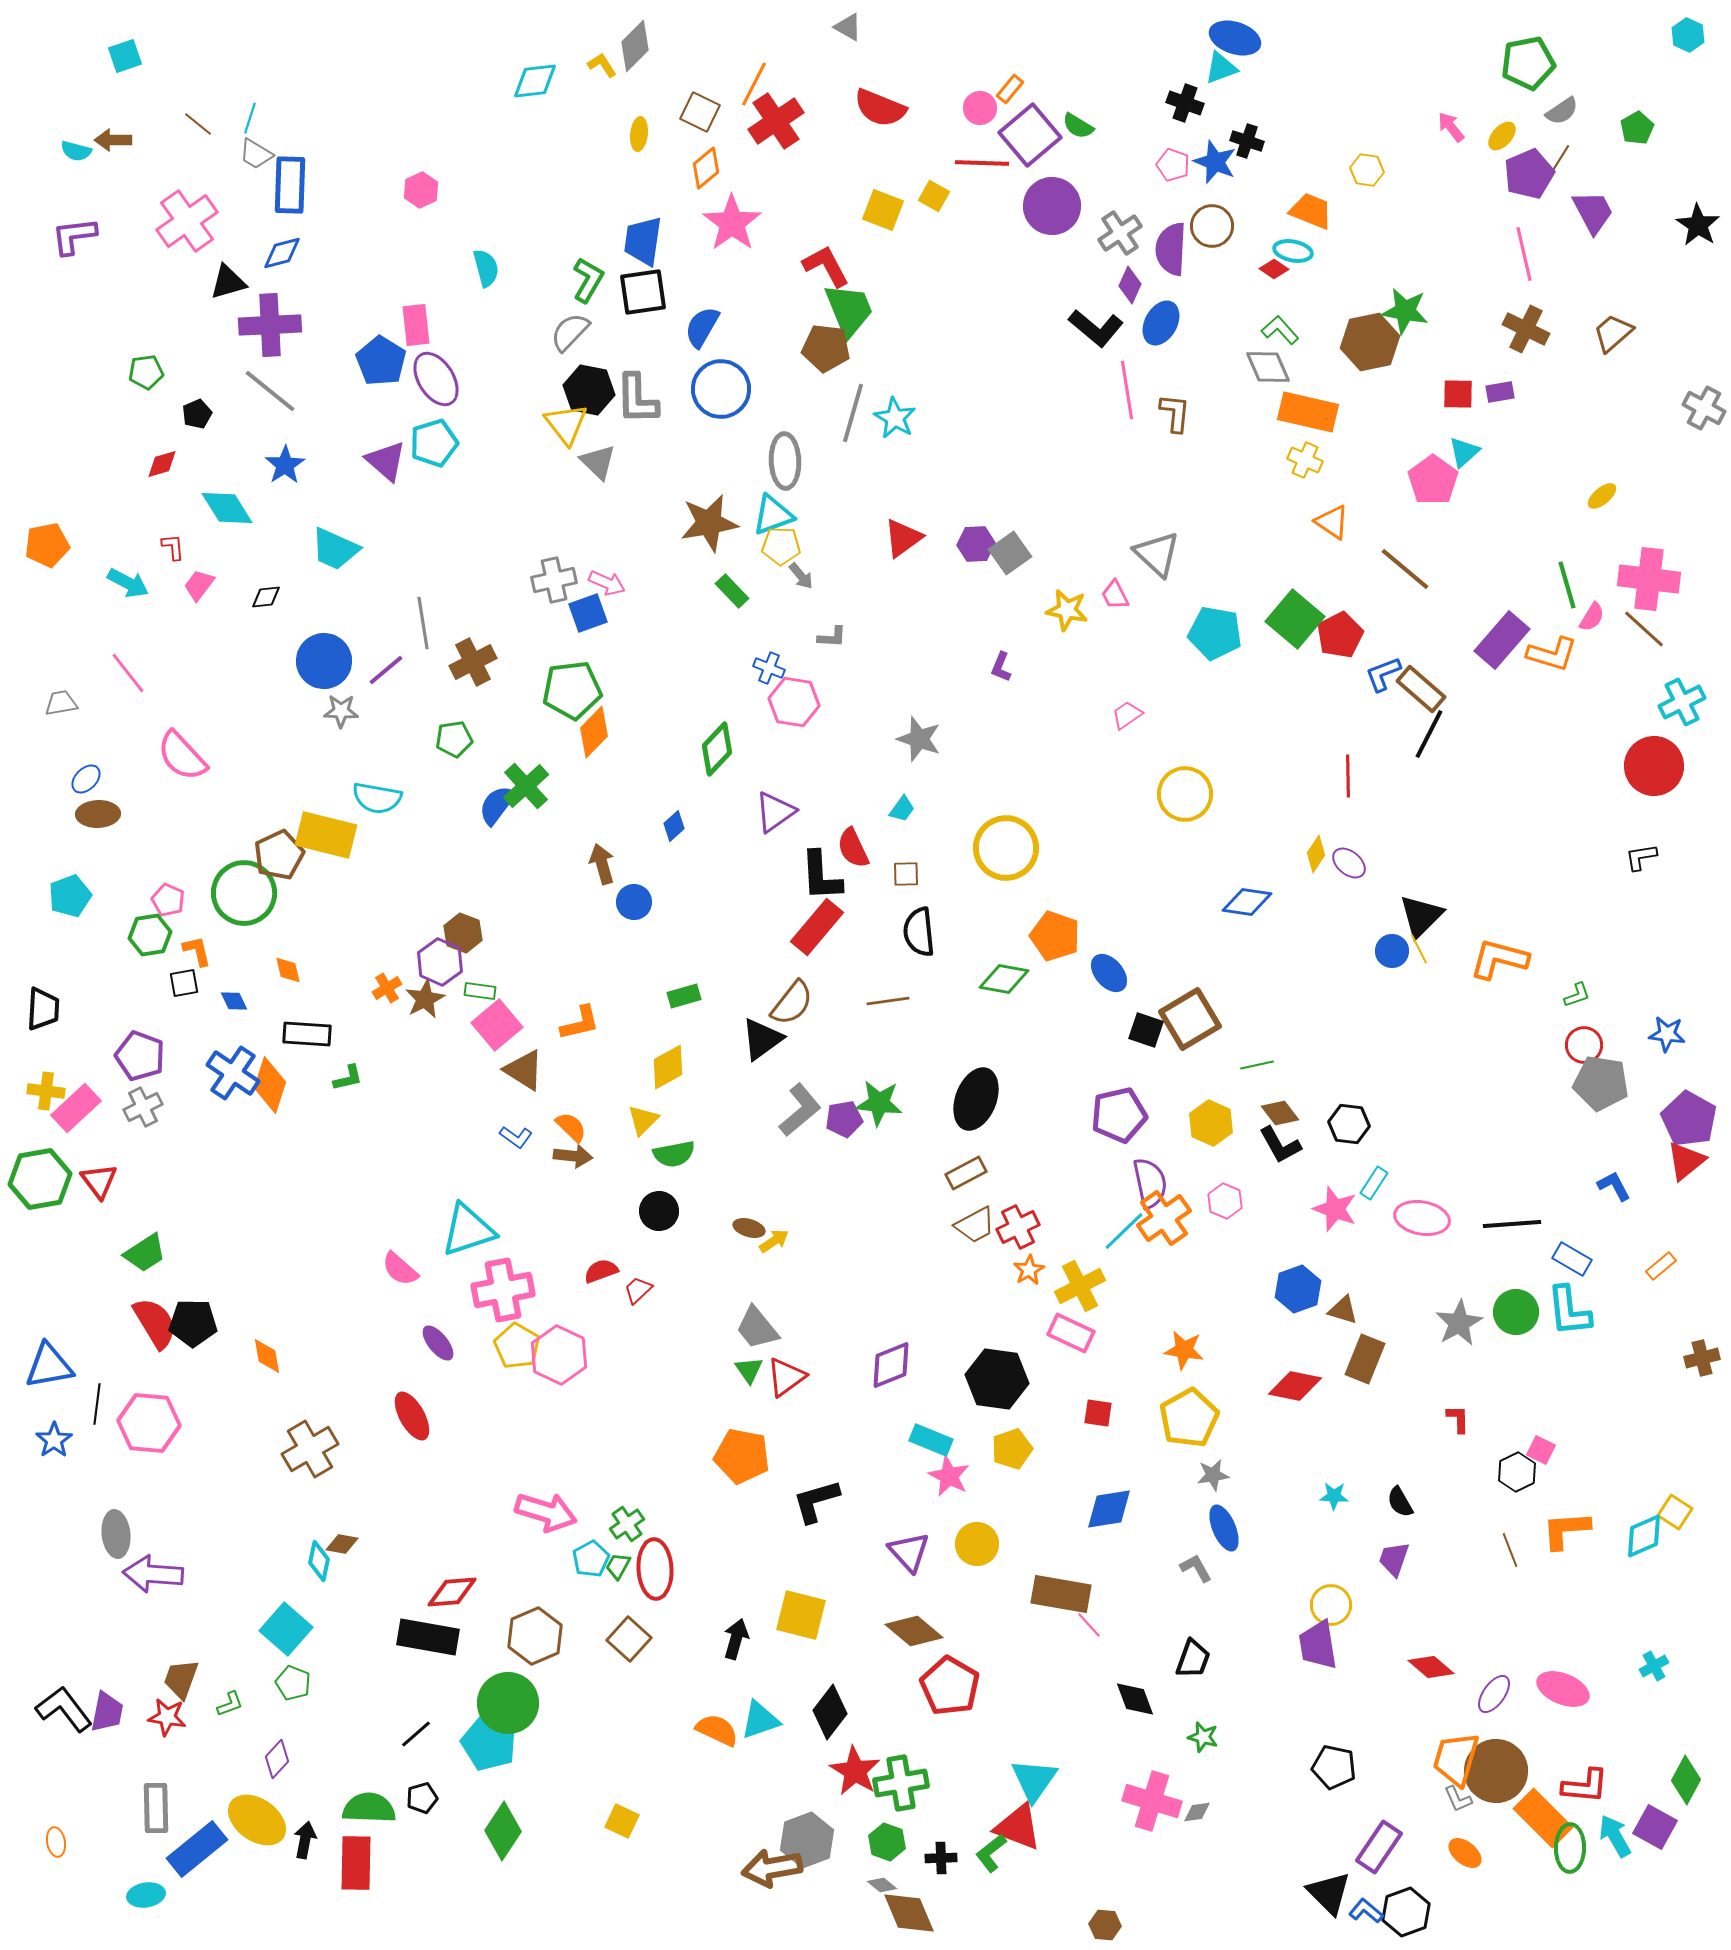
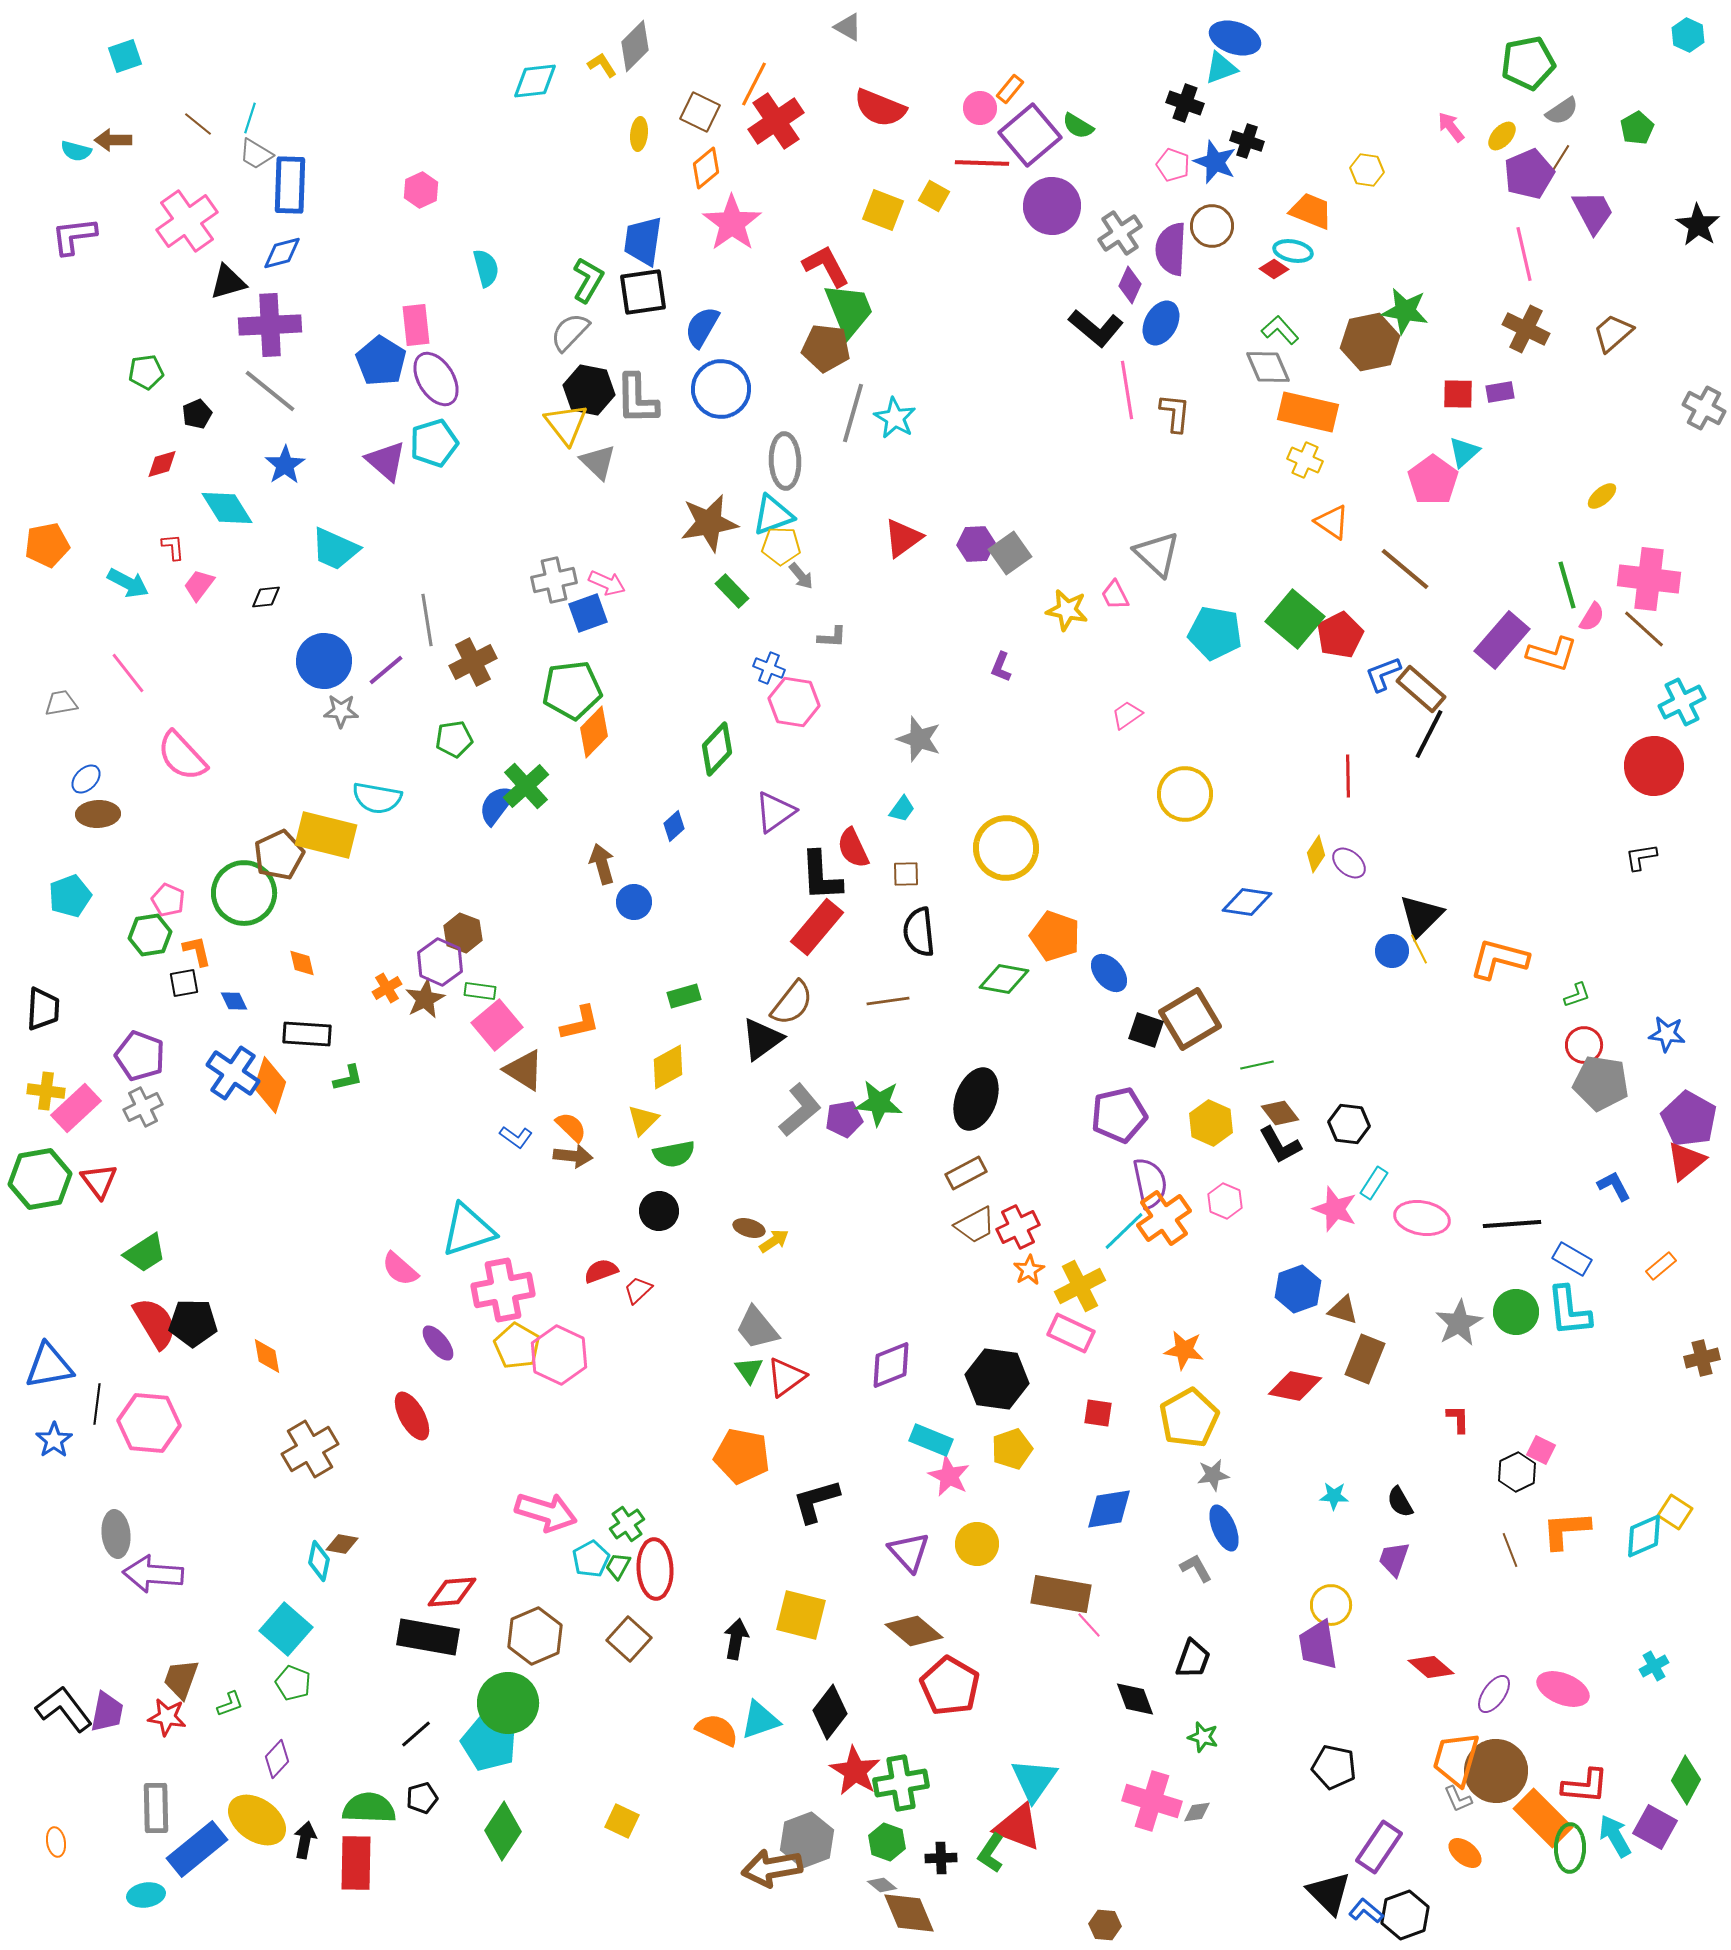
gray line at (423, 623): moved 4 px right, 3 px up
orange diamond at (288, 970): moved 14 px right, 7 px up
black arrow at (736, 1639): rotated 6 degrees counterclockwise
green L-shape at (991, 1853): rotated 18 degrees counterclockwise
black hexagon at (1406, 1912): moved 1 px left, 3 px down
